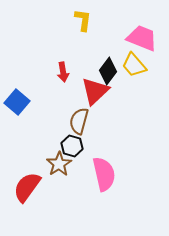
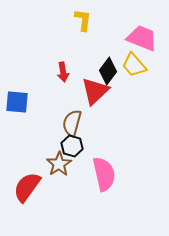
blue square: rotated 35 degrees counterclockwise
brown semicircle: moved 7 px left, 2 px down
